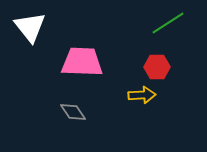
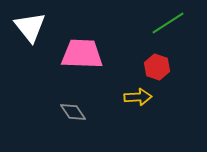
pink trapezoid: moved 8 px up
red hexagon: rotated 20 degrees clockwise
yellow arrow: moved 4 px left, 2 px down
